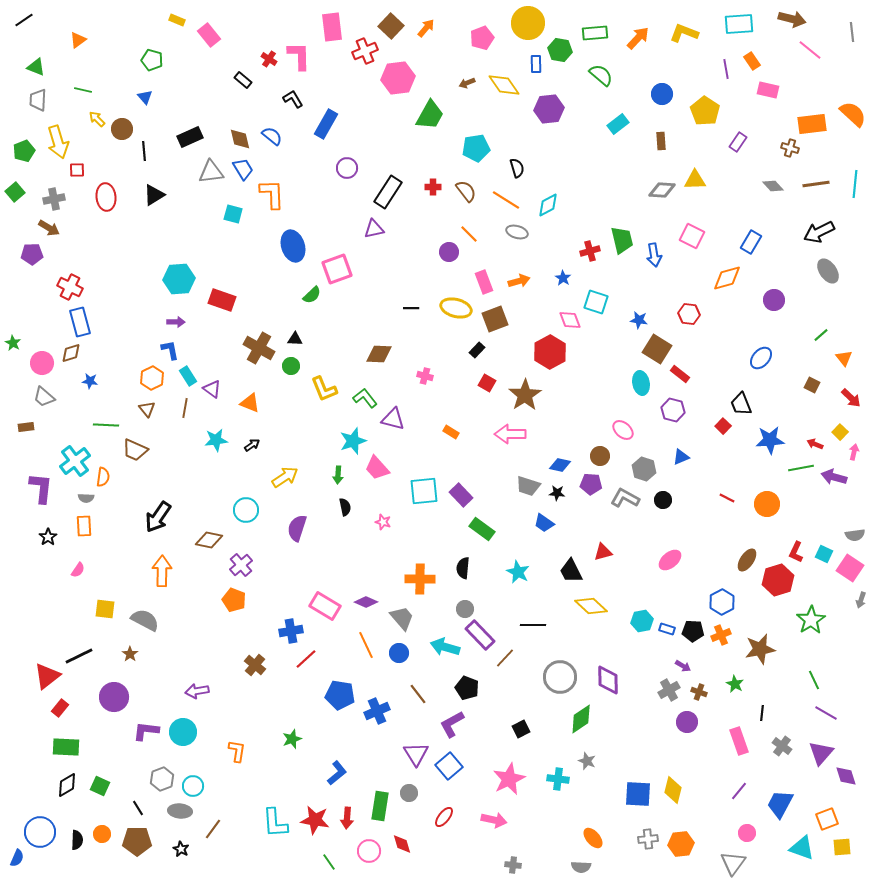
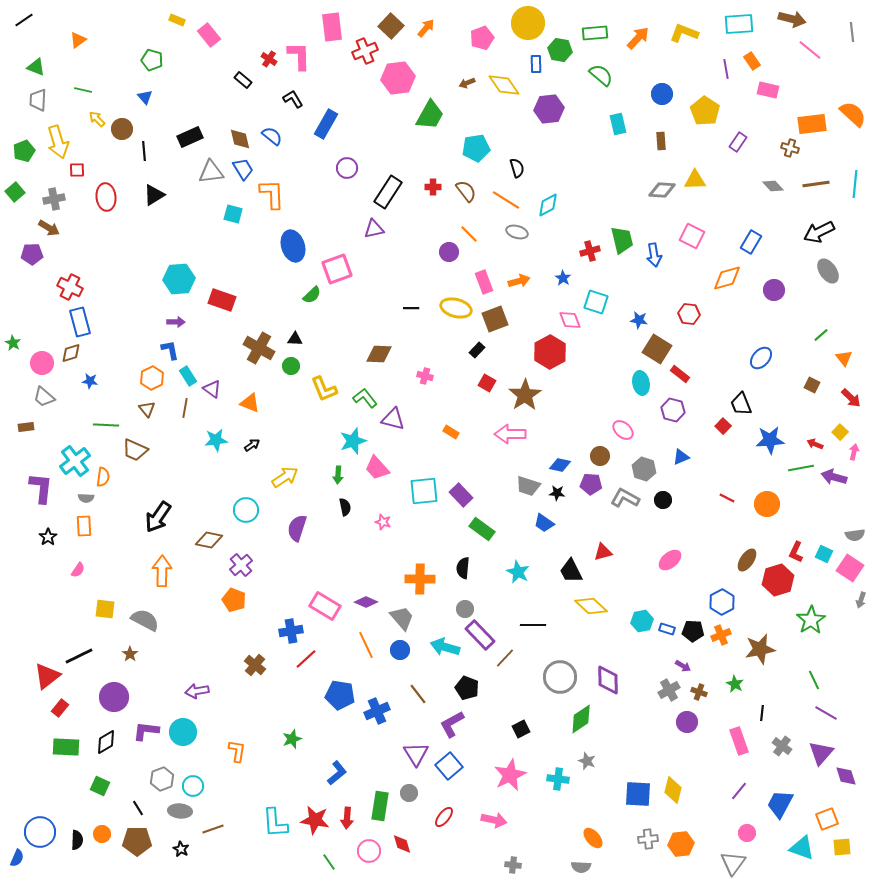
cyan rectangle at (618, 124): rotated 65 degrees counterclockwise
purple circle at (774, 300): moved 10 px up
blue circle at (399, 653): moved 1 px right, 3 px up
pink star at (509, 779): moved 1 px right, 4 px up
black diamond at (67, 785): moved 39 px right, 43 px up
brown line at (213, 829): rotated 35 degrees clockwise
